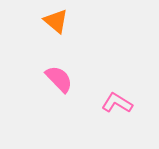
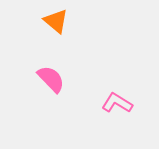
pink semicircle: moved 8 px left
